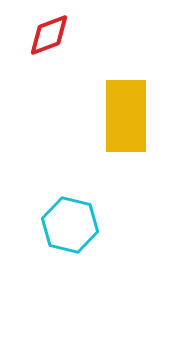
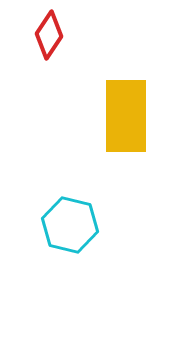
red diamond: rotated 36 degrees counterclockwise
